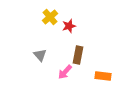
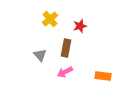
yellow cross: moved 2 px down
red star: moved 11 px right
brown rectangle: moved 12 px left, 7 px up
pink arrow: rotated 21 degrees clockwise
